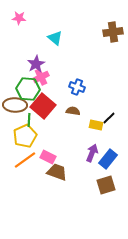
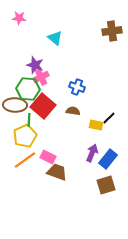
brown cross: moved 1 px left, 1 px up
purple star: moved 1 px left, 1 px down; rotated 24 degrees counterclockwise
